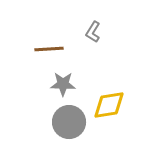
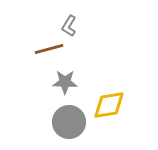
gray L-shape: moved 24 px left, 6 px up
brown line: rotated 12 degrees counterclockwise
gray star: moved 2 px right, 2 px up
